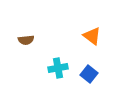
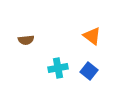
blue square: moved 3 px up
